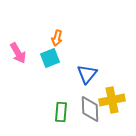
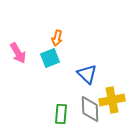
blue triangle: rotated 25 degrees counterclockwise
green rectangle: moved 2 px down
